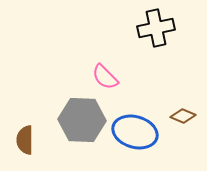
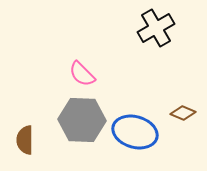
black cross: rotated 18 degrees counterclockwise
pink semicircle: moved 23 px left, 3 px up
brown diamond: moved 3 px up
